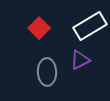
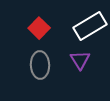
purple triangle: rotated 35 degrees counterclockwise
gray ellipse: moved 7 px left, 7 px up
